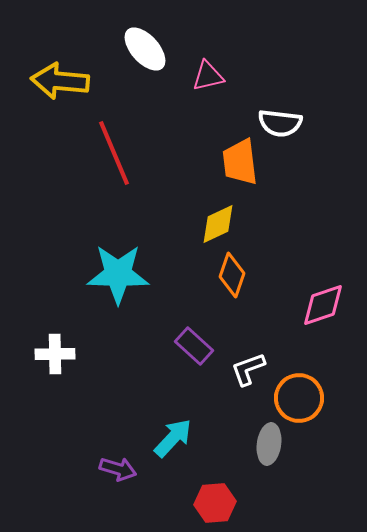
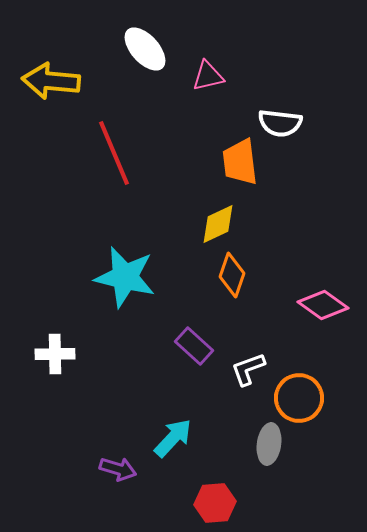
yellow arrow: moved 9 px left
cyan star: moved 7 px right, 3 px down; rotated 12 degrees clockwise
pink diamond: rotated 54 degrees clockwise
